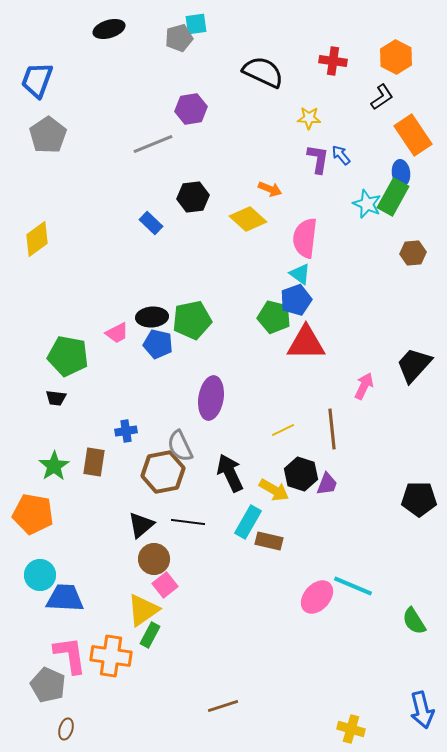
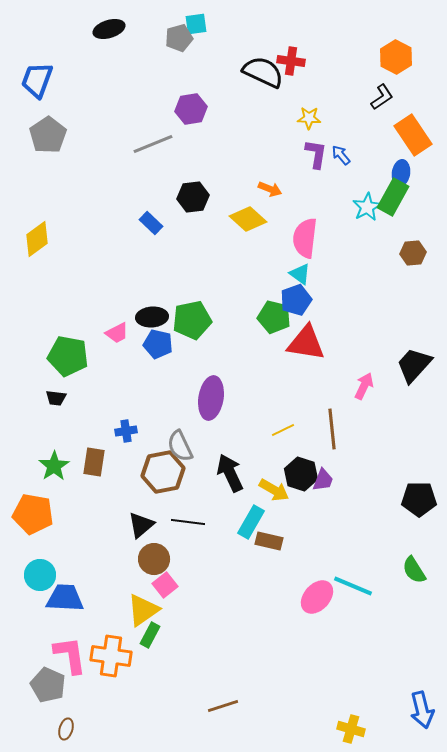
red cross at (333, 61): moved 42 px left
purple L-shape at (318, 159): moved 2 px left, 5 px up
blue ellipse at (401, 173): rotated 15 degrees clockwise
cyan star at (367, 204): moved 3 px down; rotated 20 degrees clockwise
red triangle at (306, 343): rotated 9 degrees clockwise
purple trapezoid at (327, 484): moved 4 px left, 4 px up
cyan rectangle at (248, 522): moved 3 px right
green semicircle at (414, 621): moved 51 px up
